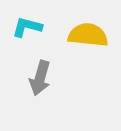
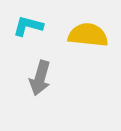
cyan L-shape: moved 1 px right, 1 px up
